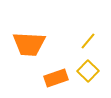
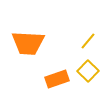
orange trapezoid: moved 1 px left, 1 px up
orange rectangle: moved 1 px right, 1 px down
